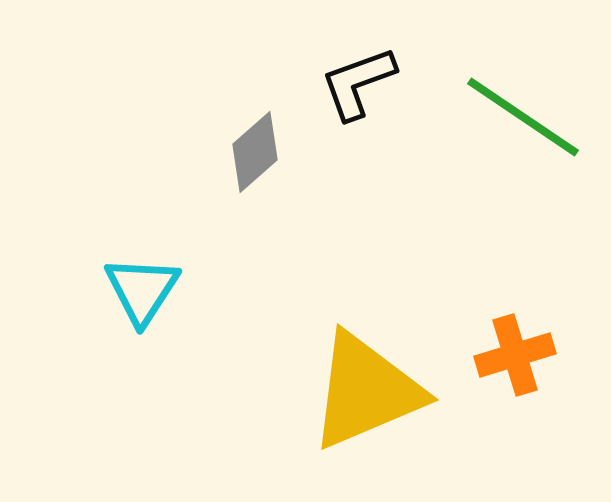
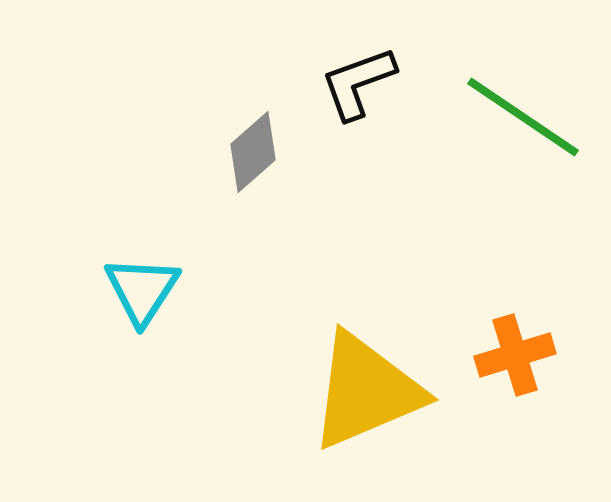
gray diamond: moved 2 px left
